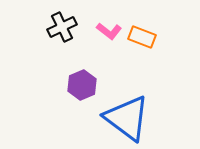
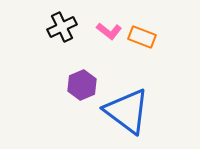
blue triangle: moved 7 px up
